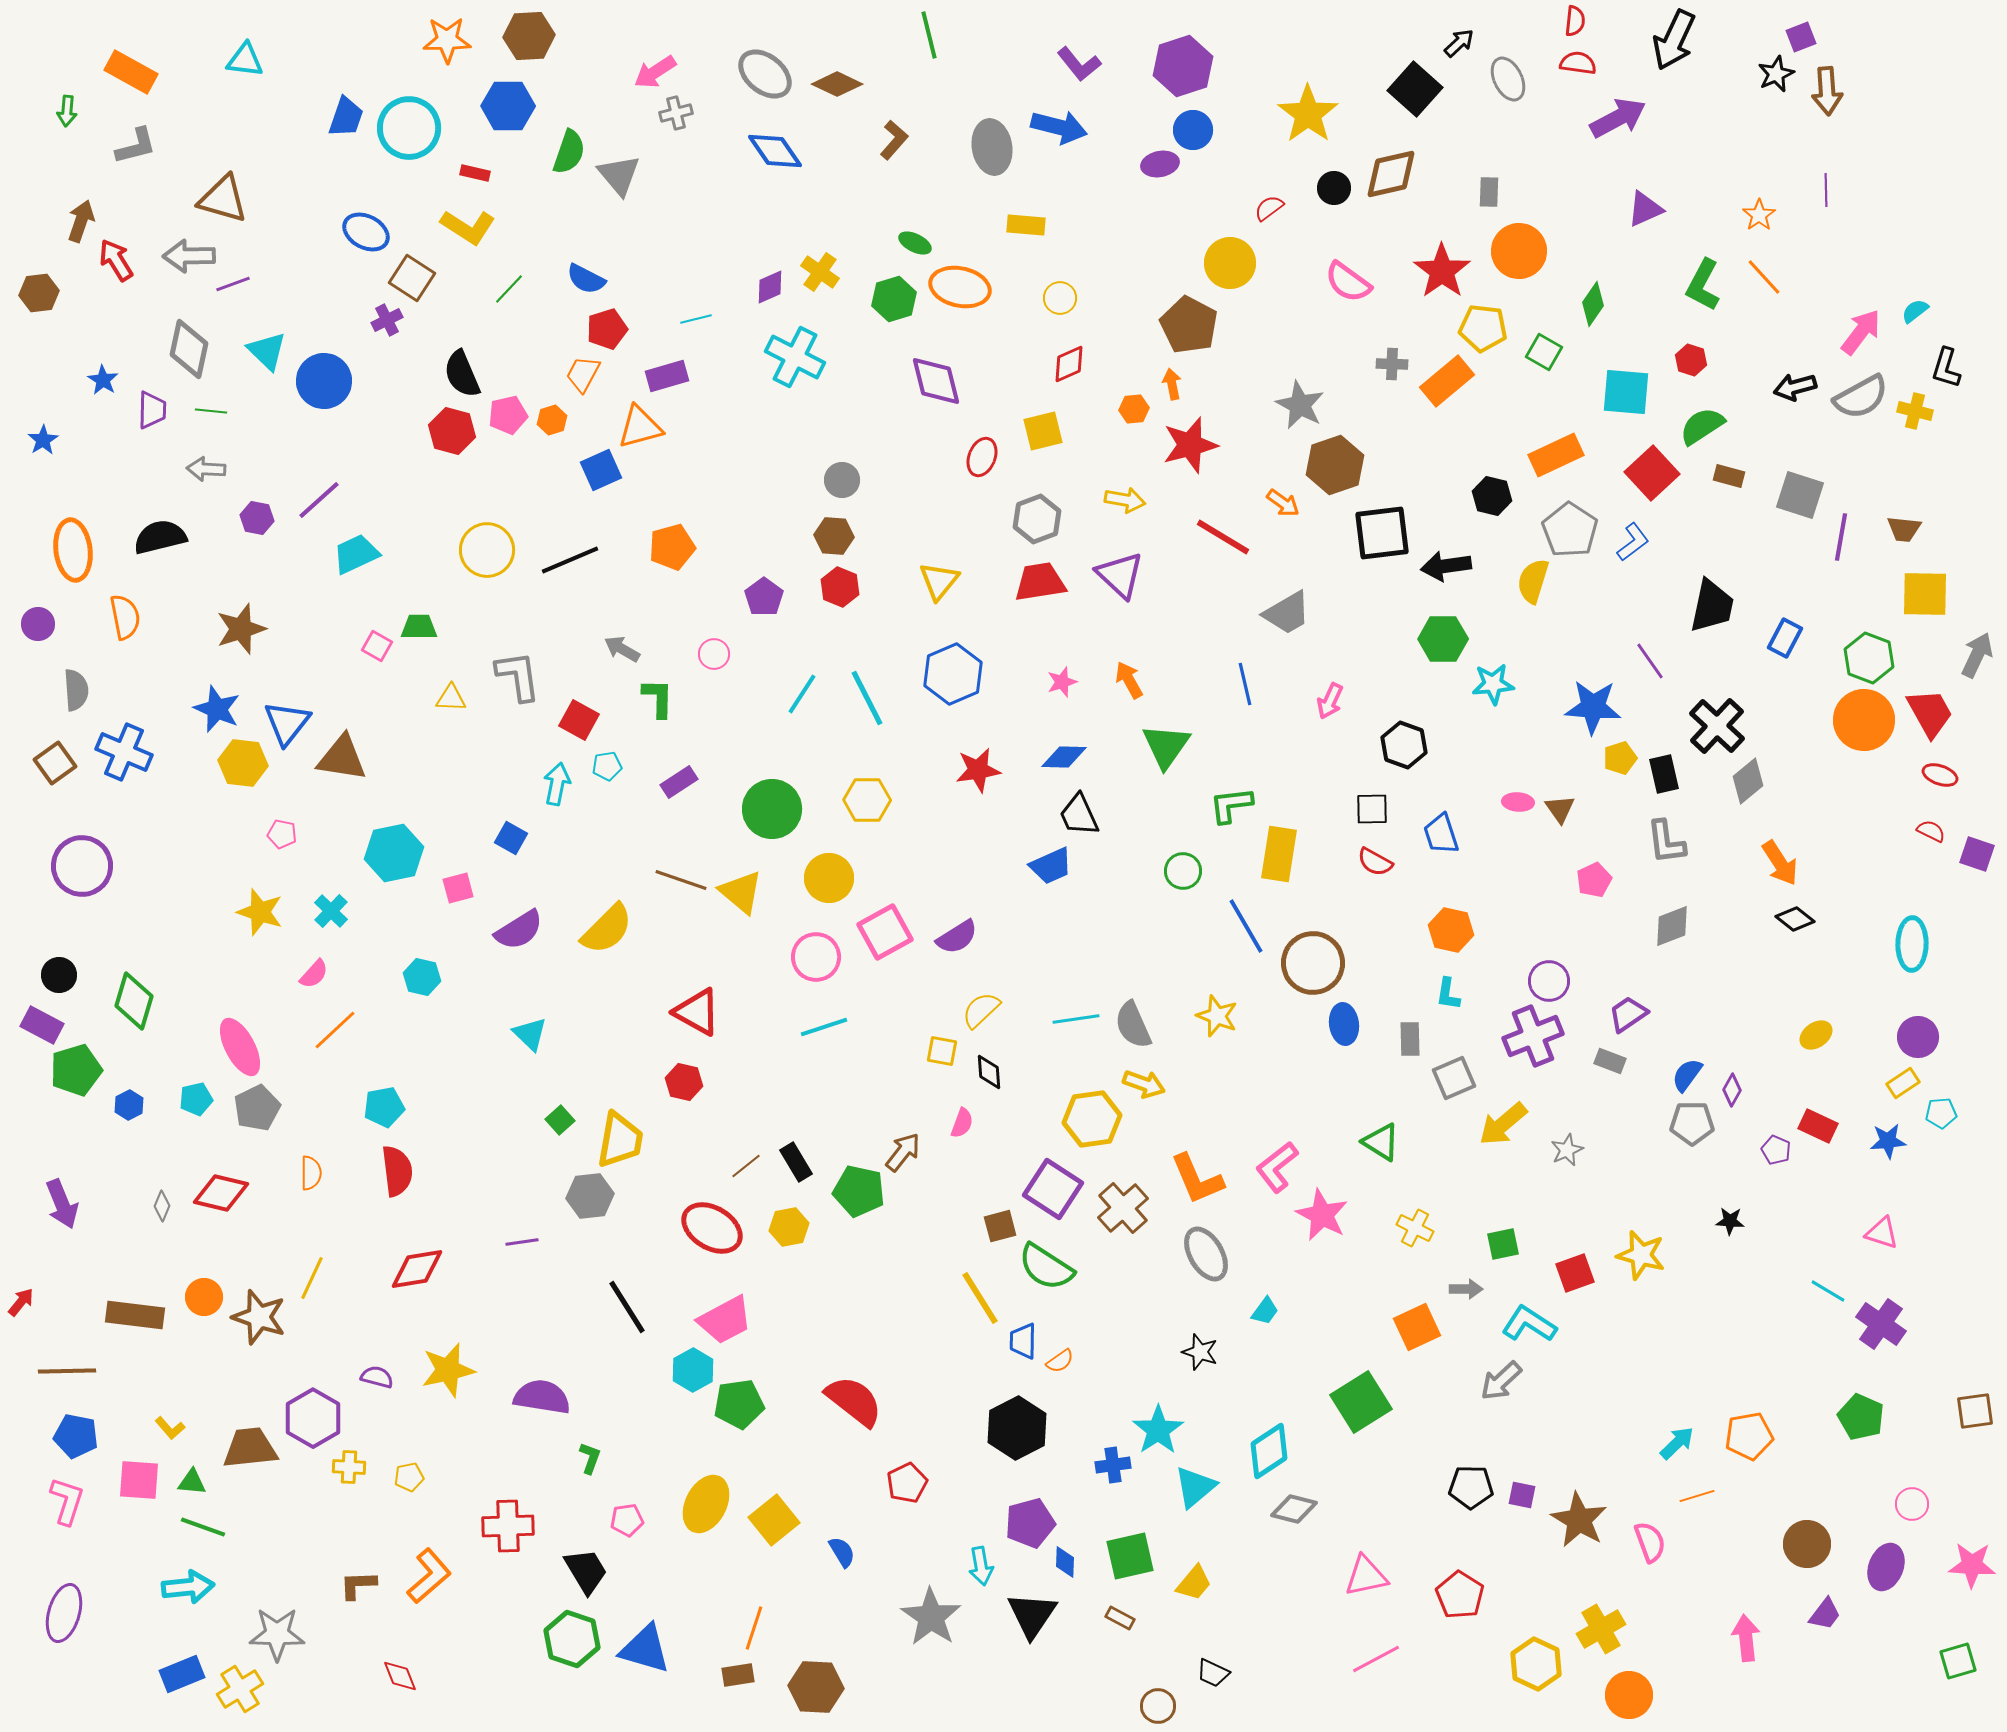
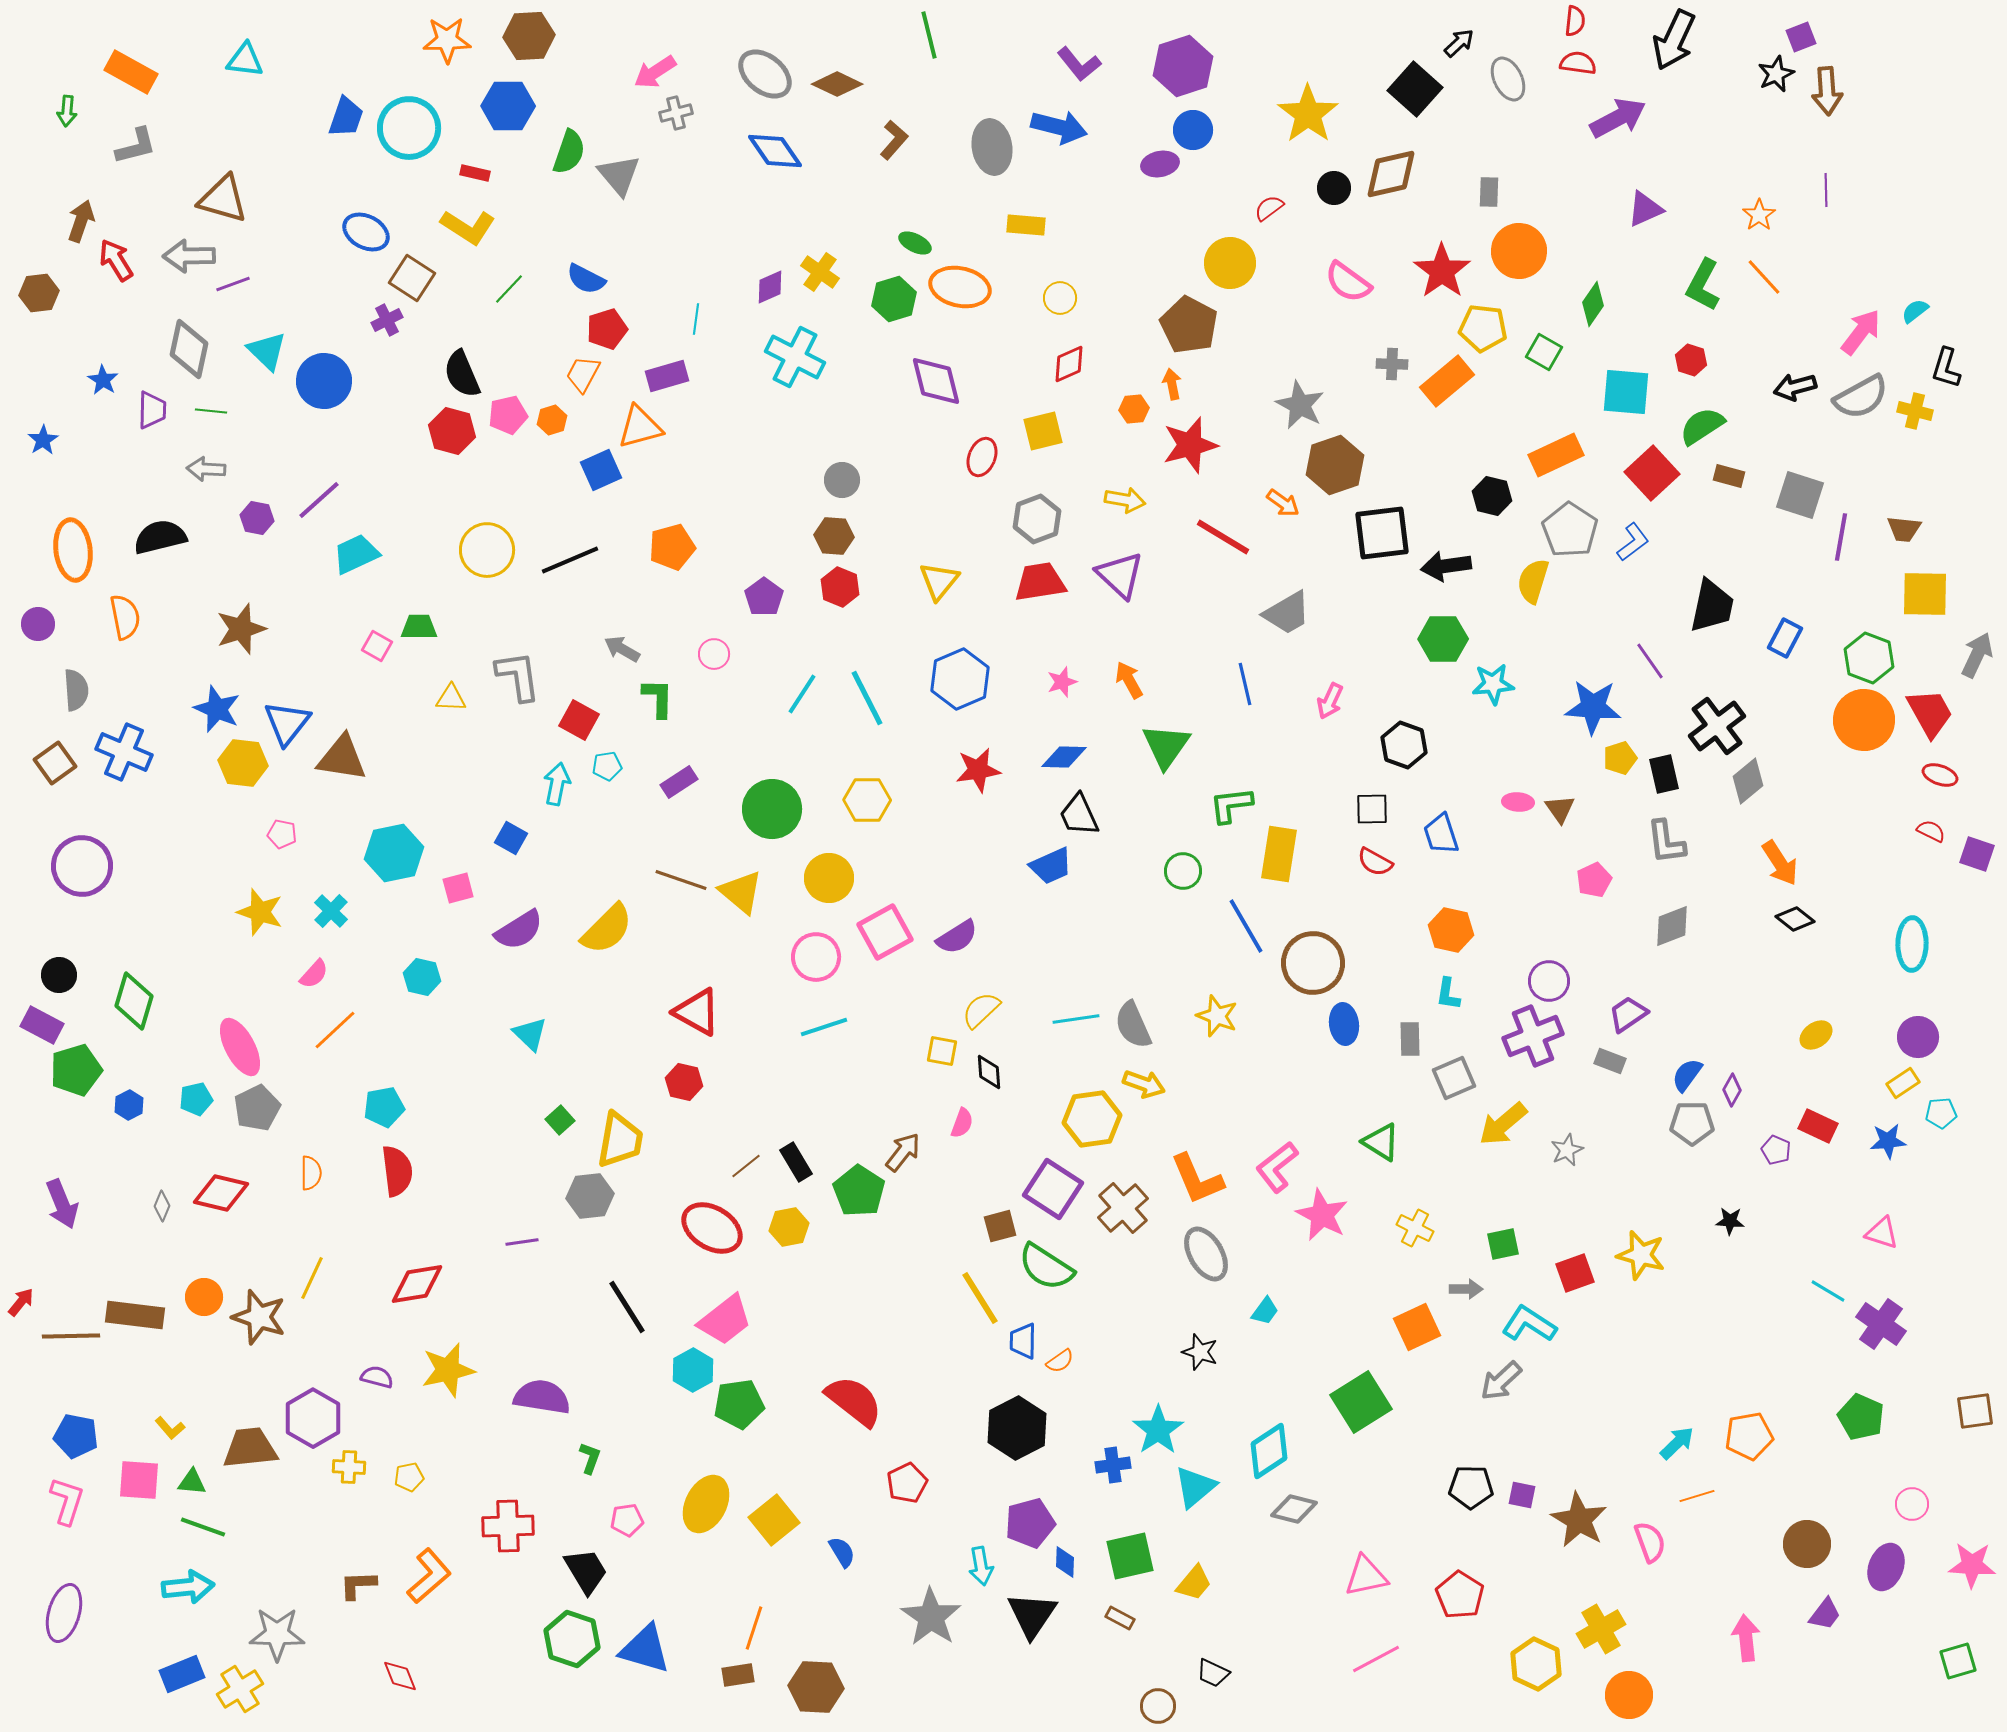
cyan line at (696, 319): rotated 68 degrees counterclockwise
blue hexagon at (953, 674): moved 7 px right, 5 px down
black cross at (1717, 726): rotated 10 degrees clockwise
green pentagon at (859, 1191): rotated 21 degrees clockwise
red diamond at (417, 1269): moved 15 px down
pink trapezoid at (725, 1320): rotated 10 degrees counterclockwise
brown line at (67, 1371): moved 4 px right, 35 px up
